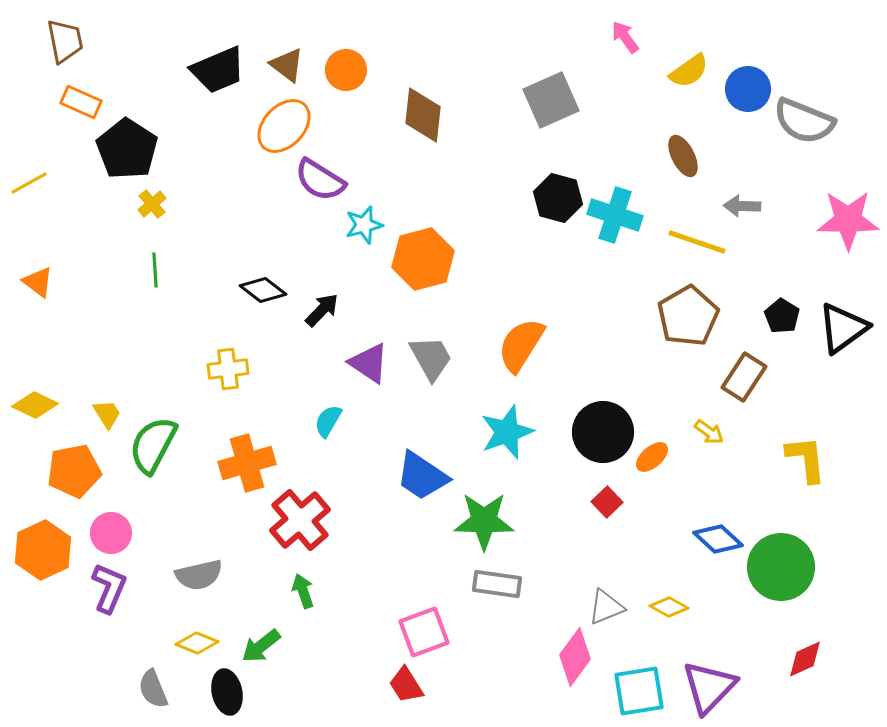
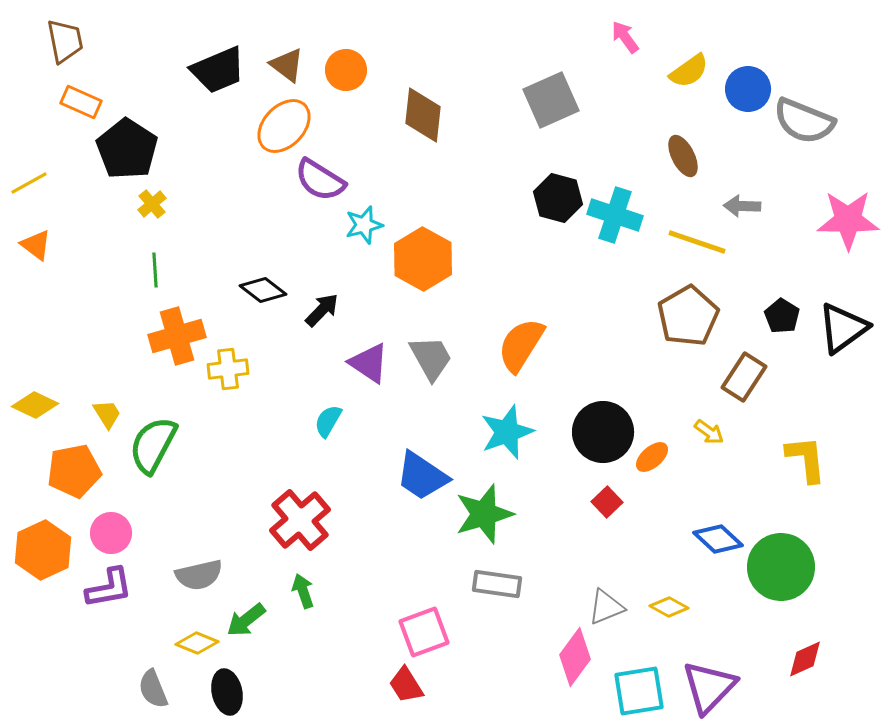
orange hexagon at (423, 259): rotated 16 degrees counterclockwise
orange triangle at (38, 282): moved 2 px left, 37 px up
orange cross at (247, 463): moved 70 px left, 127 px up
green star at (484, 521): moved 7 px up; rotated 18 degrees counterclockwise
purple L-shape at (109, 588): rotated 57 degrees clockwise
green arrow at (261, 646): moved 15 px left, 26 px up
